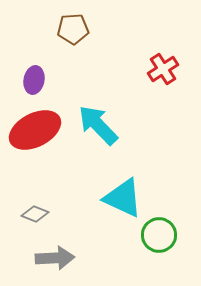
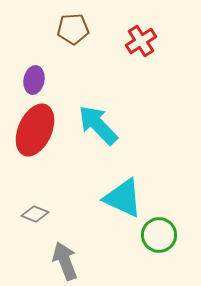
red cross: moved 22 px left, 28 px up
red ellipse: rotated 39 degrees counterclockwise
gray arrow: moved 10 px right, 3 px down; rotated 108 degrees counterclockwise
